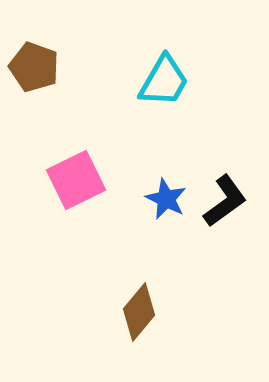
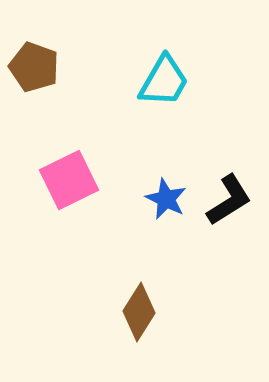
pink square: moved 7 px left
black L-shape: moved 4 px right, 1 px up; rotated 4 degrees clockwise
brown diamond: rotated 8 degrees counterclockwise
